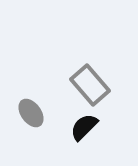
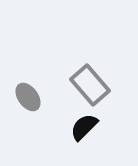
gray ellipse: moved 3 px left, 16 px up
